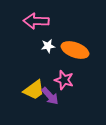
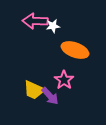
pink arrow: moved 1 px left
white star: moved 5 px right, 20 px up
pink star: rotated 18 degrees clockwise
yellow trapezoid: rotated 60 degrees clockwise
